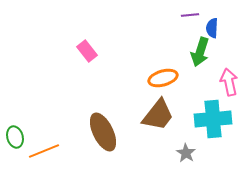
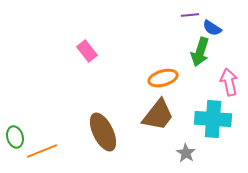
blue semicircle: rotated 60 degrees counterclockwise
cyan cross: rotated 9 degrees clockwise
orange line: moved 2 px left
